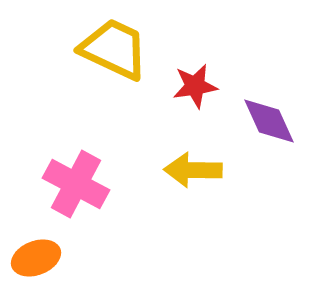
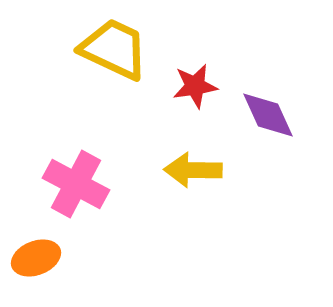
purple diamond: moved 1 px left, 6 px up
